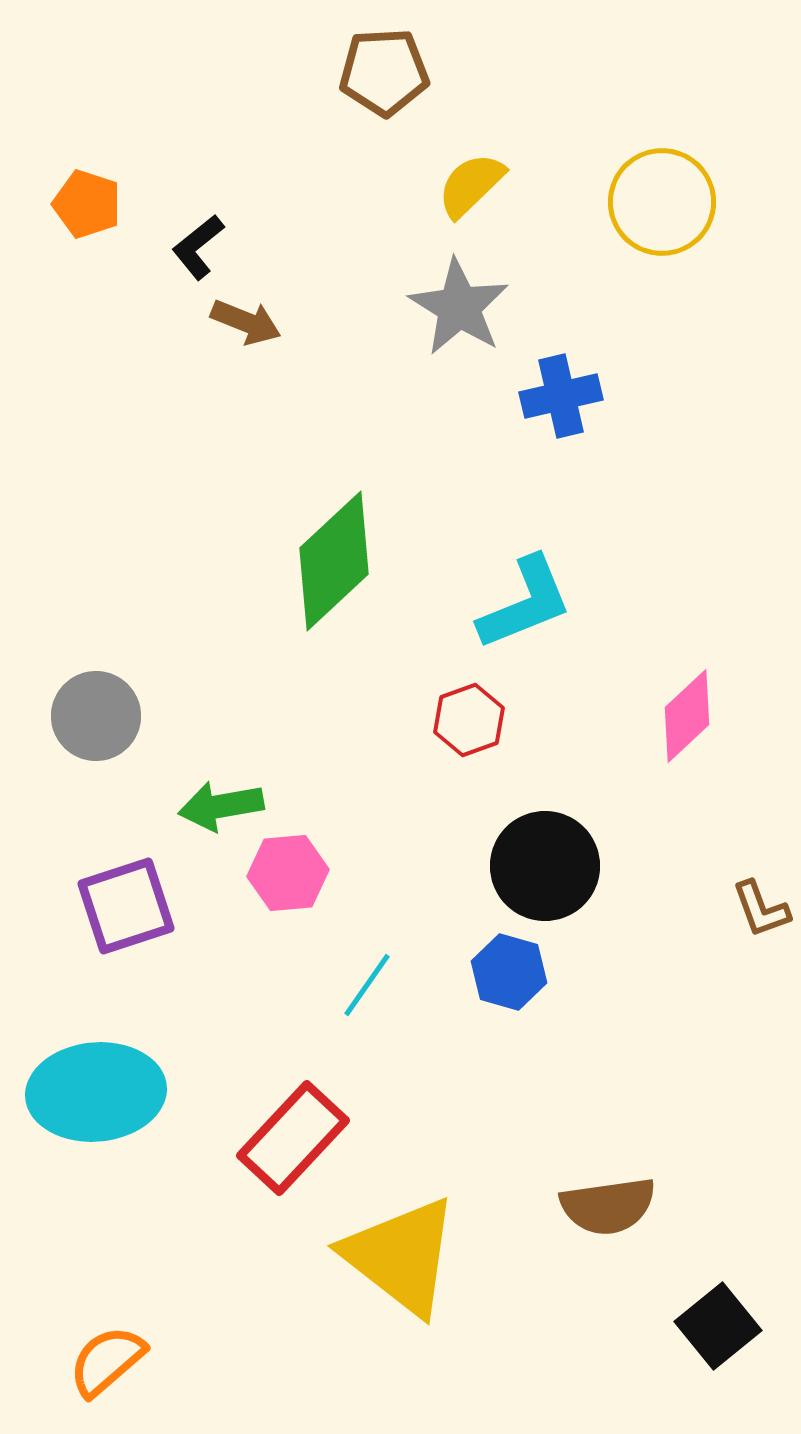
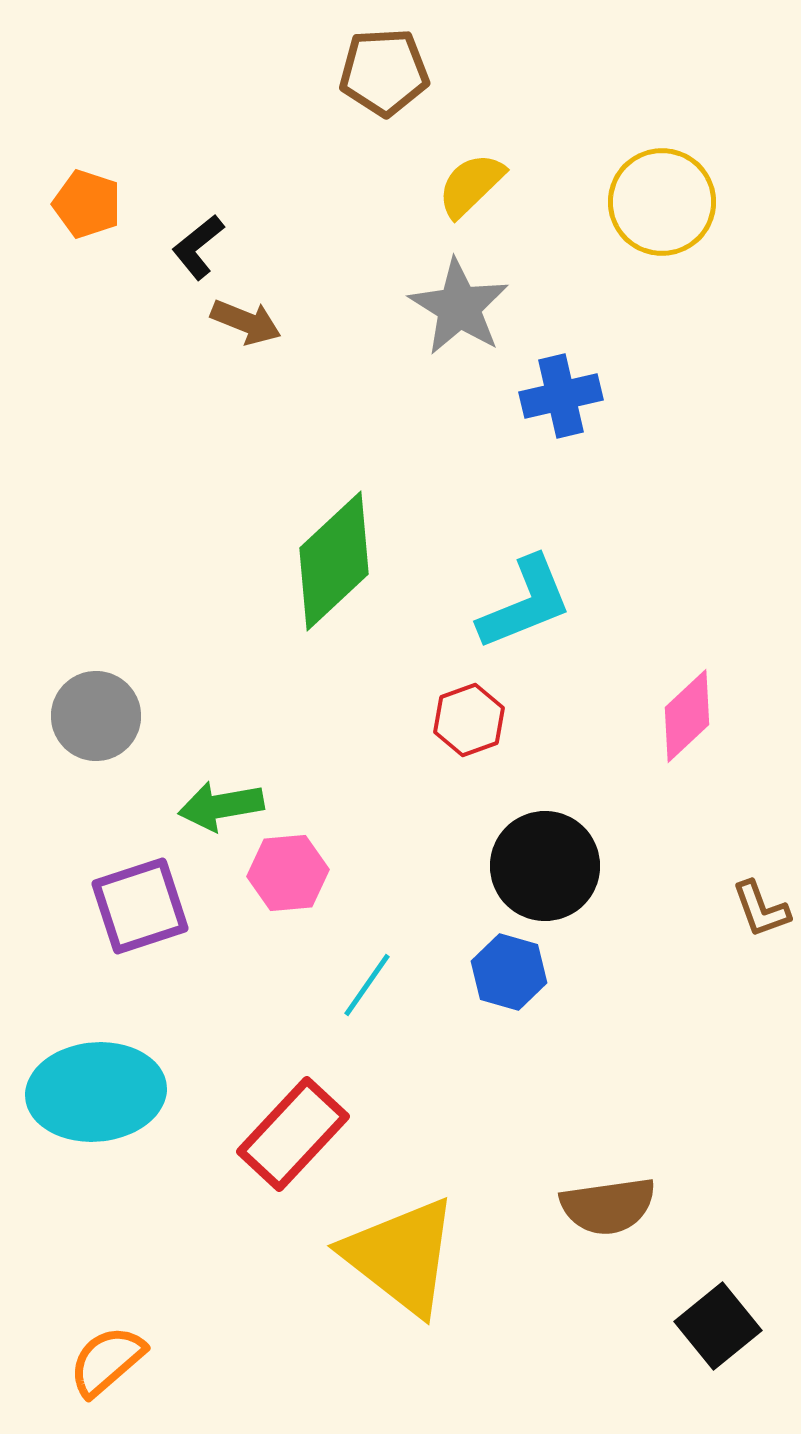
purple square: moved 14 px right
red rectangle: moved 4 px up
